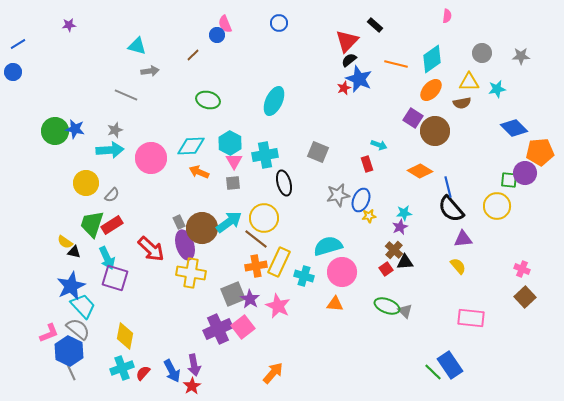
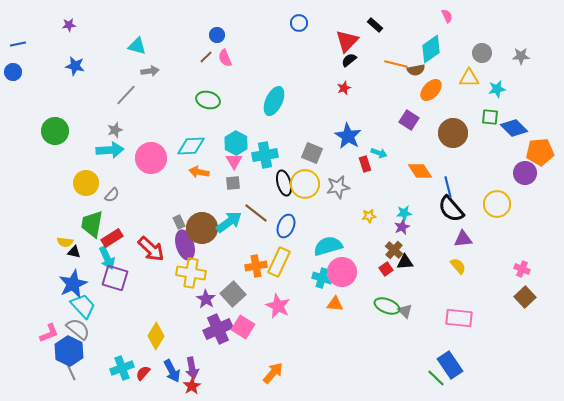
pink semicircle at (447, 16): rotated 32 degrees counterclockwise
blue circle at (279, 23): moved 20 px right
pink semicircle at (225, 24): moved 34 px down
blue line at (18, 44): rotated 21 degrees clockwise
brown line at (193, 55): moved 13 px right, 2 px down
cyan diamond at (432, 59): moved 1 px left, 10 px up
blue star at (359, 79): moved 11 px left, 57 px down; rotated 8 degrees clockwise
yellow triangle at (469, 82): moved 4 px up
gray line at (126, 95): rotated 70 degrees counterclockwise
brown semicircle at (462, 103): moved 46 px left, 33 px up
purple square at (413, 118): moved 4 px left, 2 px down
blue star at (75, 129): moved 63 px up
brown circle at (435, 131): moved 18 px right, 2 px down
cyan hexagon at (230, 143): moved 6 px right
cyan arrow at (379, 145): moved 8 px down
gray square at (318, 152): moved 6 px left, 1 px down
red rectangle at (367, 164): moved 2 px left
orange diamond at (420, 171): rotated 25 degrees clockwise
orange arrow at (199, 172): rotated 12 degrees counterclockwise
green square at (509, 180): moved 19 px left, 63 px up
gray star at (338, 195): moved 8 px up
blue ellipse at (361, 200): moved 75 px left, 26 px down
yellow circle at (497, 206): moved 2 px up
yellow circle at (264, 218): moved 41 px right, 34 px up
green trapezoid at (92, 224): rotated 8 degrees counterclockwise
red rectangle at (112, 225): moved 13 px down
purple star at (400, 227): moved 2 px right
brown line at (256, 239): moved 26 px up
yellow semicircle at (65, 242): rotated 28 degrees counterclockwise
cyan cross at (304, 276): moved 18 px right, 2 px down
blue star at (71, 286): moved 2 px right, 2 px up
gray square at (233, 294): rotated 20 degrees counterclockwise
purple star at (250, 299): moved 44 px left
pink rectangle at (471, 318): moved 12 px left
pink square at (243, 327): rotated 20 degrees counterclockwise
yellow diamond at (125, 336): moved 31 px right; rotated 20 degrees clockwise
purple arrow at (194, 365): moved 2 px left, 3 px down
green line at (433, 372): moved 3 px right, 6 px down
